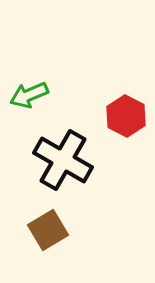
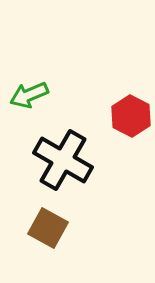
red hexagon: moved 5 px right
brown square: moved 2 px up; rotated 30 degrees counterclockwise
